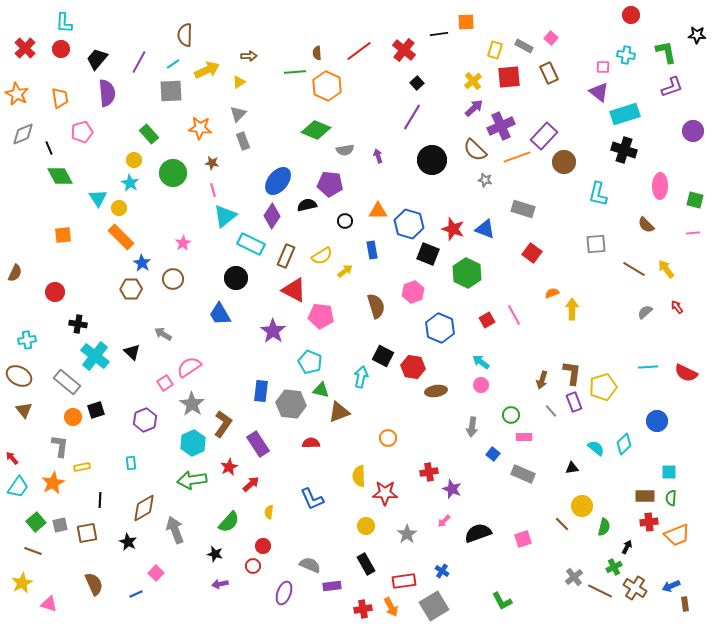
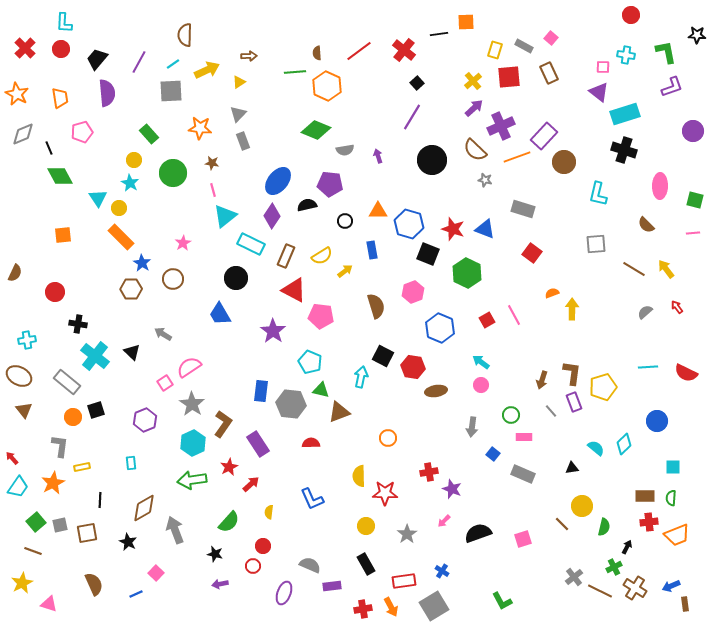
cyan square at (669, 472): moved 4 px right, 5 px up
